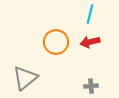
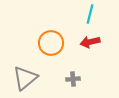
orange circle: moved 5 px left, 1 px down
gray cross: moved 18 px left, 7 px up
